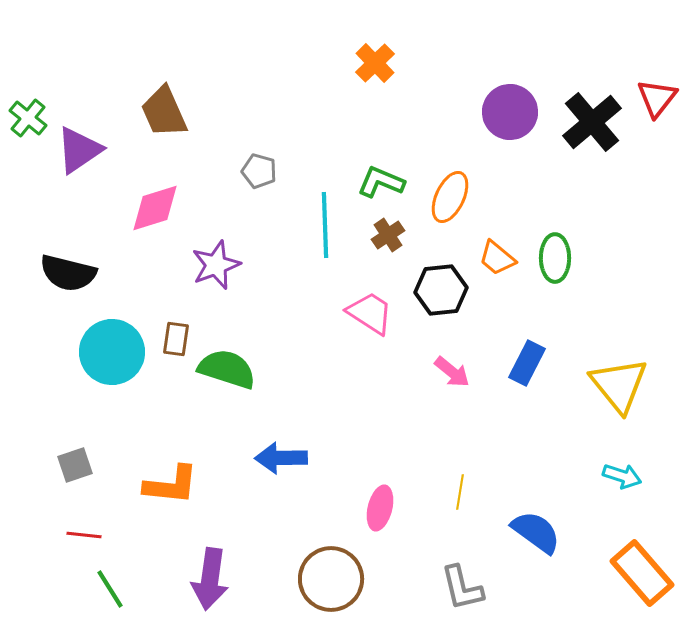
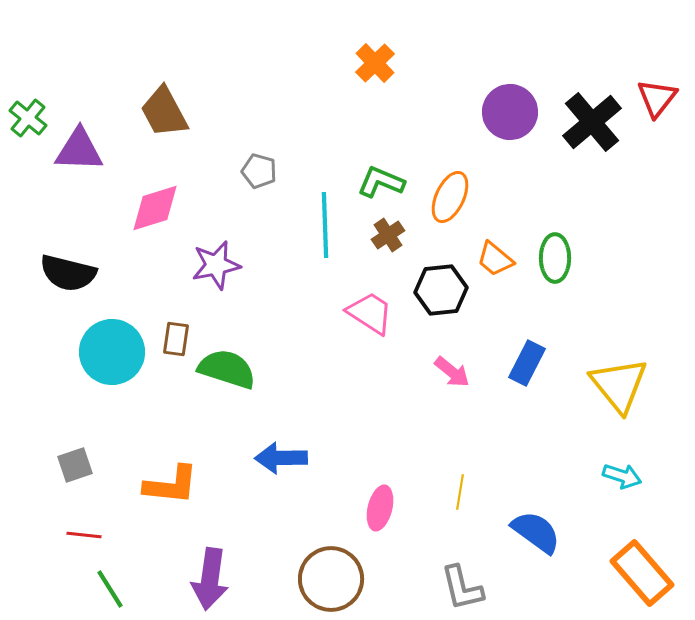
brown trapezoid: rotated 4 degrees counterclockwise
purple triangle: rotated 36 degrees clockwise
orange trapezoid: moved 2 px left, 1 px down
purple star: rotated 9 degrees clockwise
